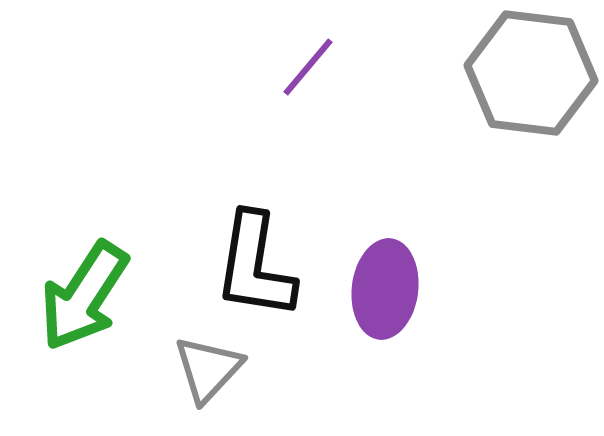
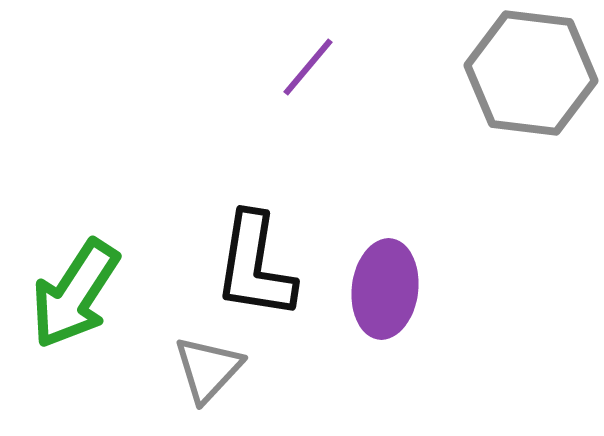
green arrow: moved 9 px left, 2 px up
